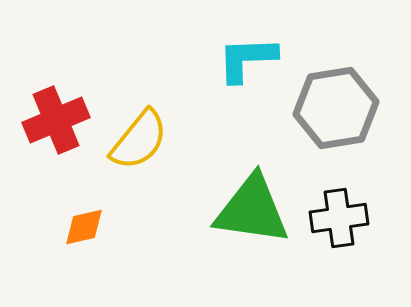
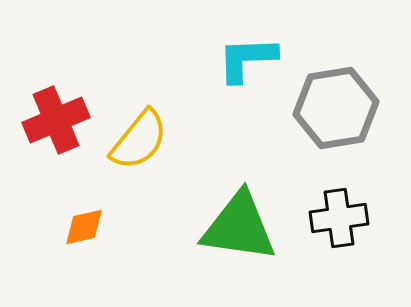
green triangle: moved 13 px left, 17 px down
